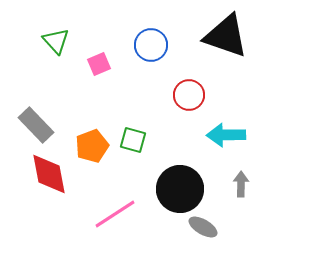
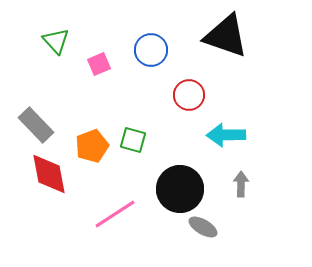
blue circle: moved 5 px down
